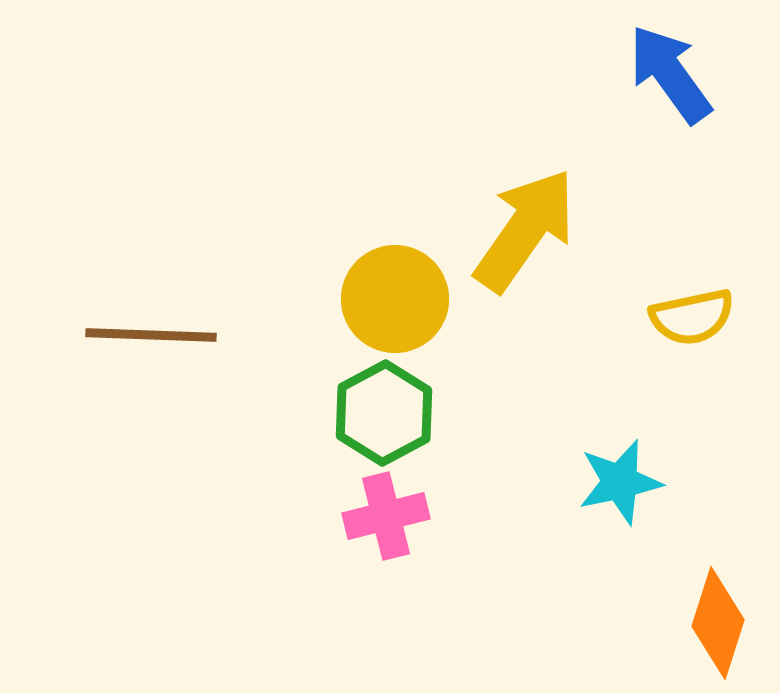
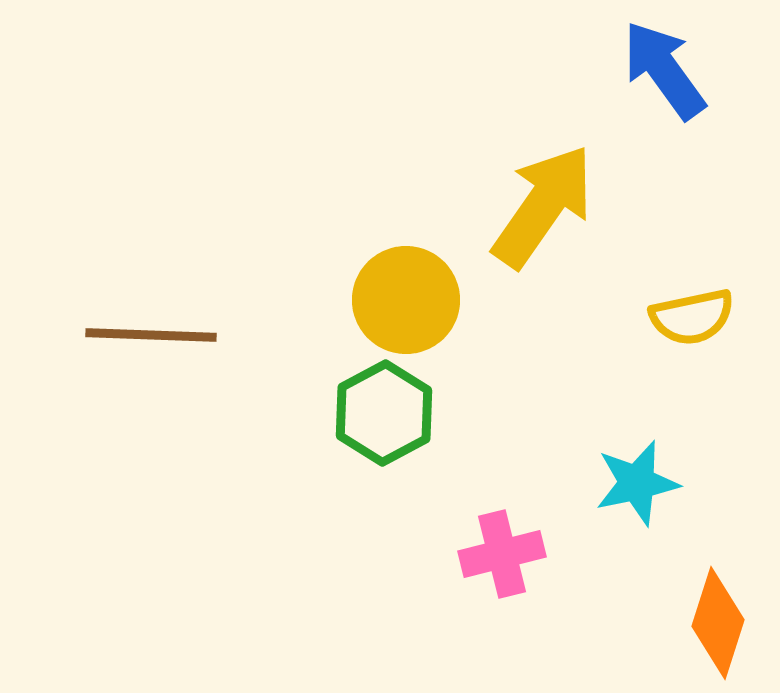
blue arrow: moved 6 px left, 4 px up
yellow arrow: moved 18 px right, 24 px up
yellow circle: moved 11 px right, 1 px down
cyan star: moved 17 px right, 1 px down
pink cross: moved 116 px right, 38 px down
